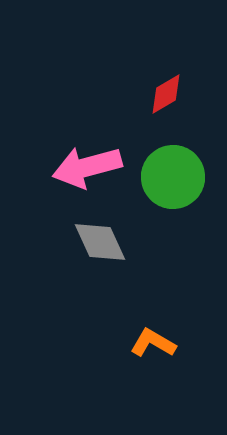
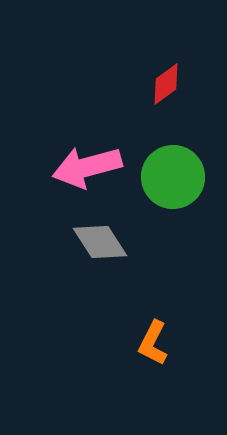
red diamond: moved 10 px up; rotated 6 degrees counterclockwise
gray diamond: rotated 8 degrees counterclockwise
orange L-shape: rotated 93 degrees counterclockwise
